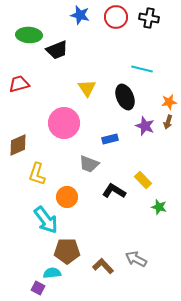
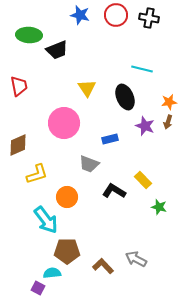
red circle: moved 2 px up
red trapezoid: moved 2 px down; rotated 95 degrees clockwise
yellow L-shape: rotated 125 degrees counterclockwise
